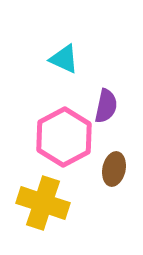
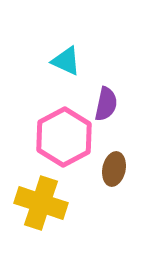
cyan triangle: moved 2 px right, 2 px down
purple semicircle: moved 2 px up
yellow cross: moved 2 px left
